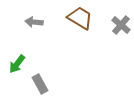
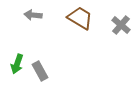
gray arrow: moved 1 px left, 7 px up
green arrow: rotated 18 degrees counterclockwise
gray rectangle: moved 13 px up
